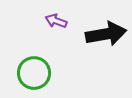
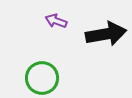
green circle: moved 8 px right, 5 px down
